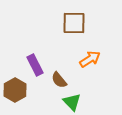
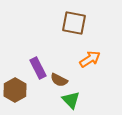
brown square: rotated 10 degrees clockwise
purple rectangle: moved 3 px right, 3 px down
brown semicircle: rotated 24 degrees counterclockwise
green triangle: moved 1 px left, 2 px up
